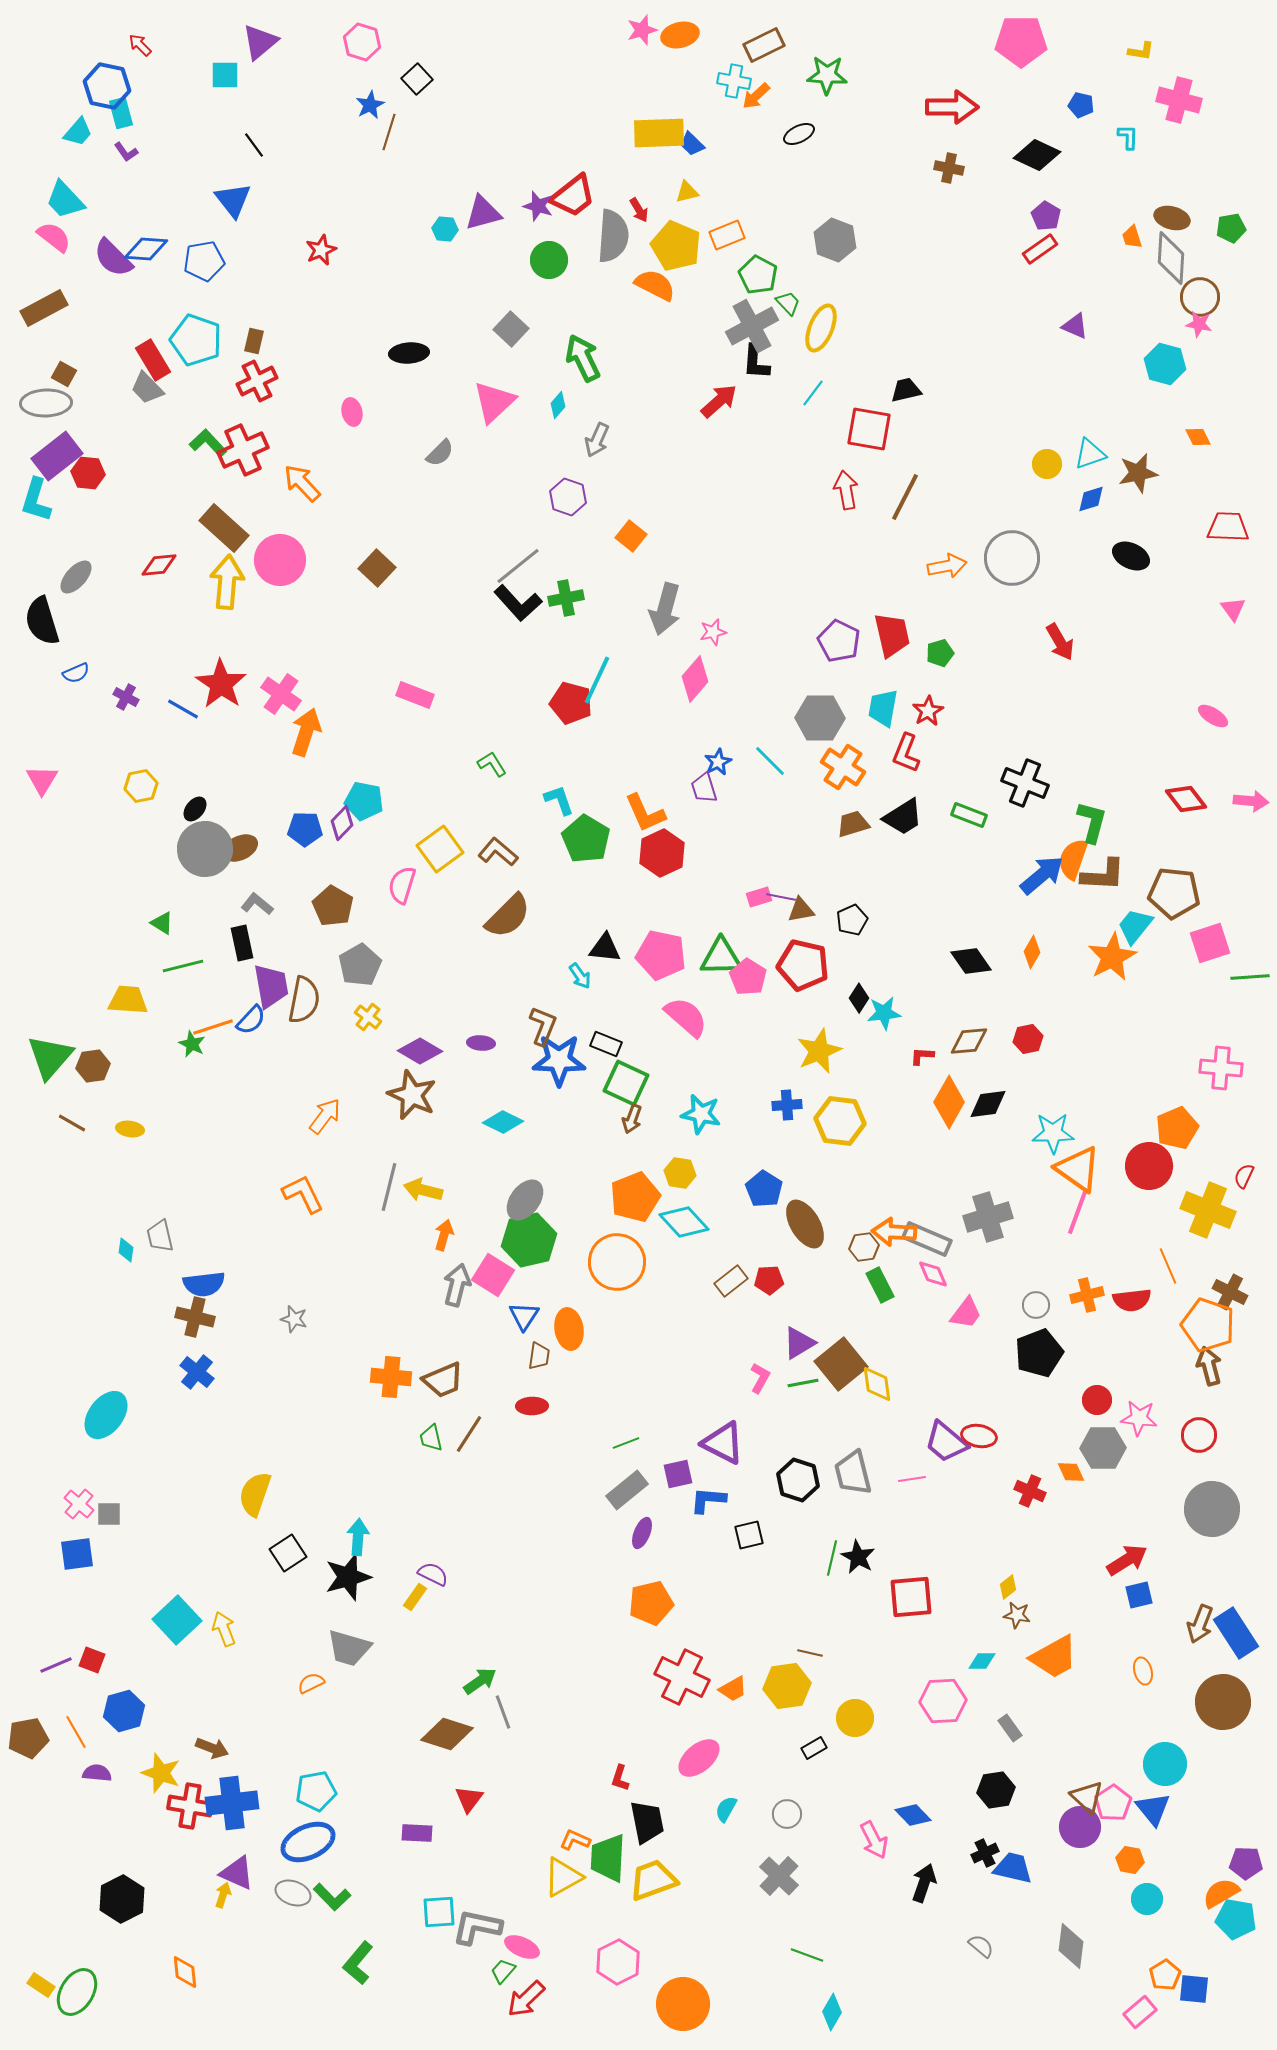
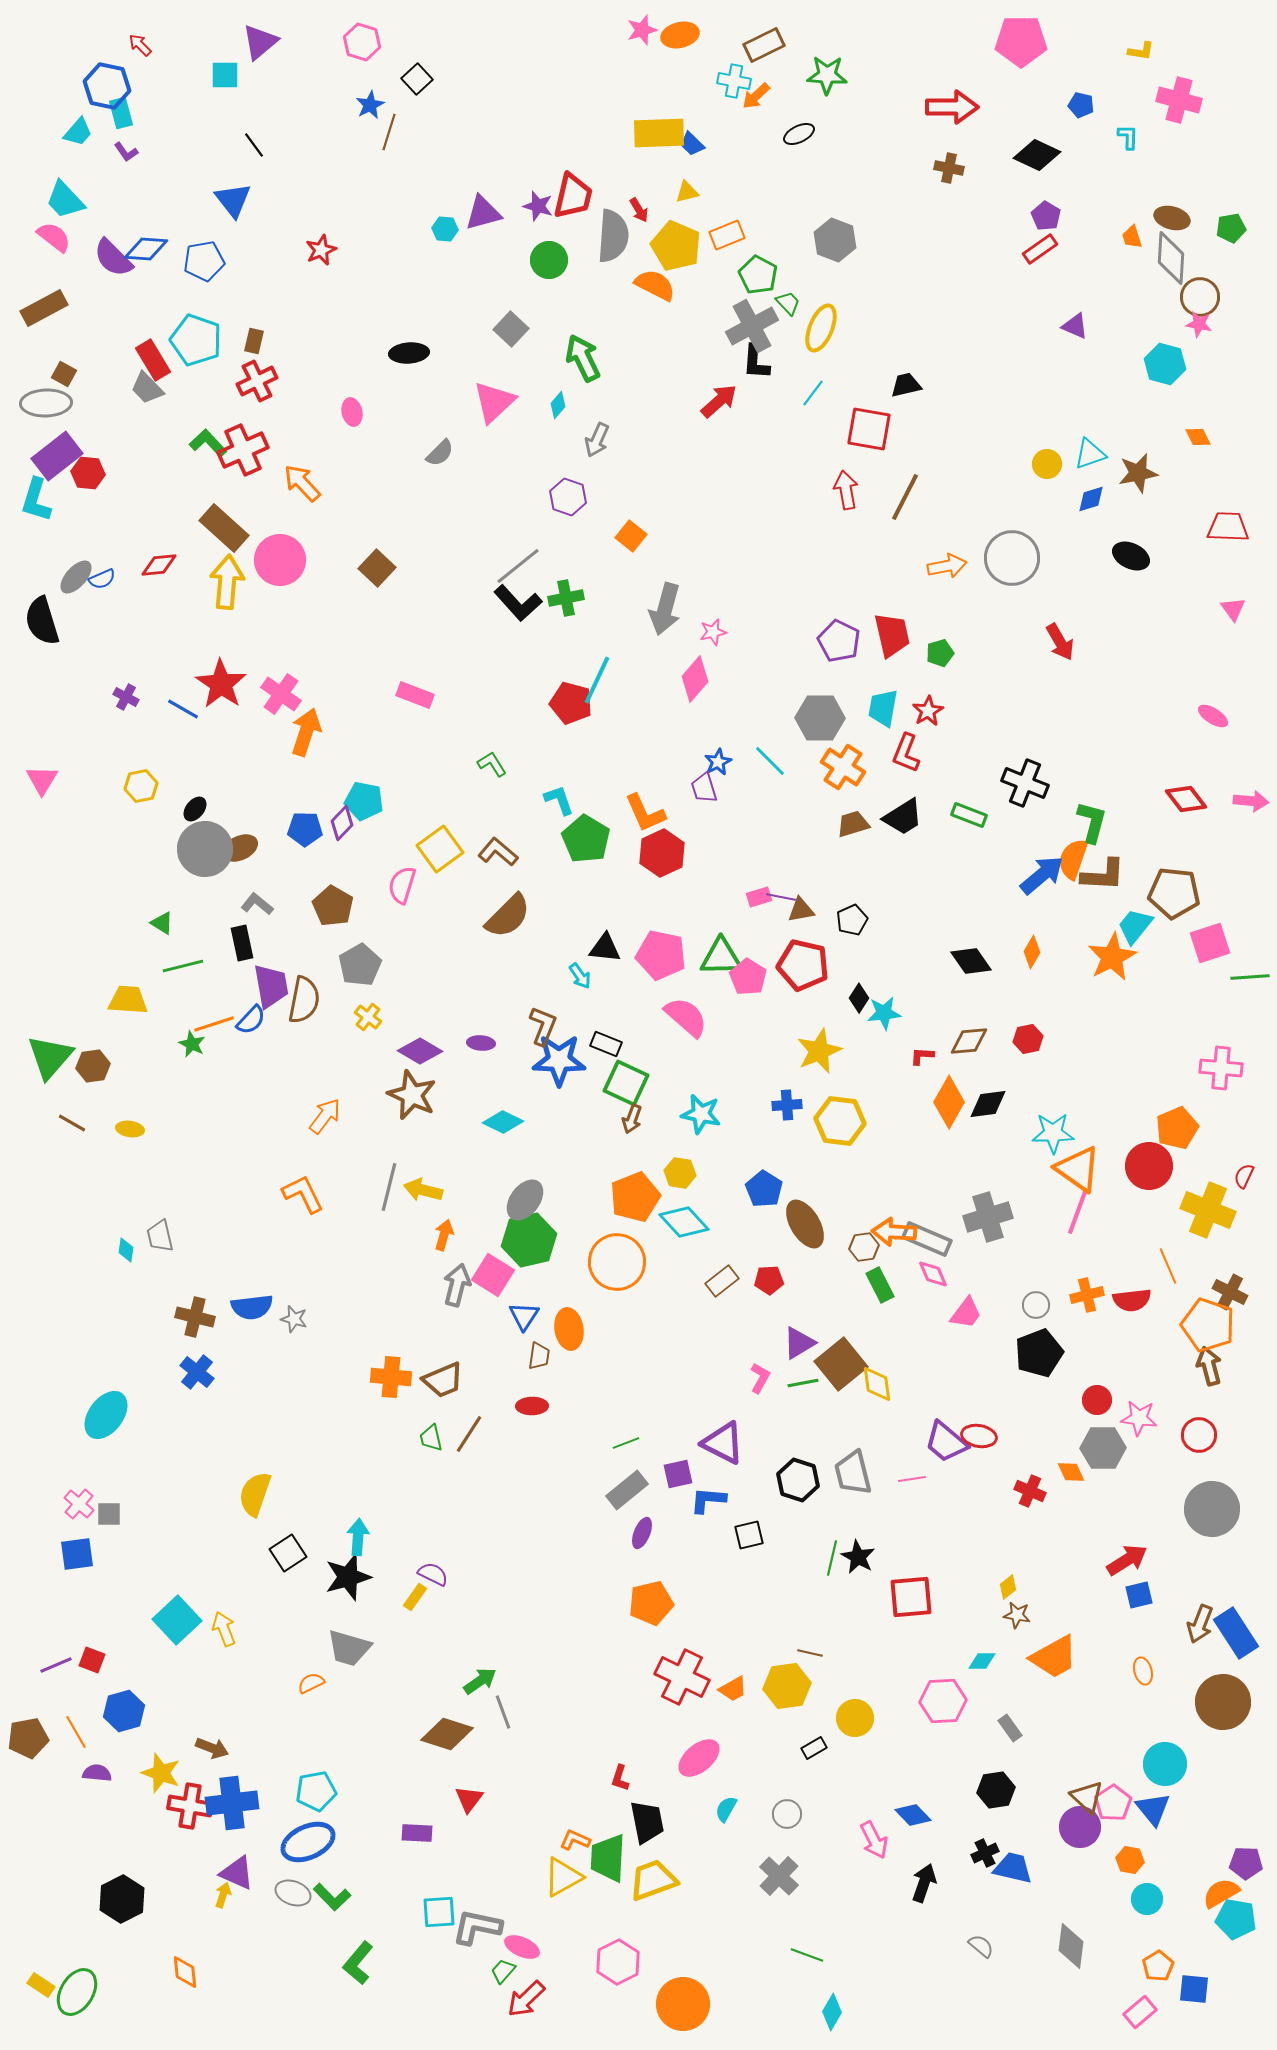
red trapezoid at (573, 196): rotated 39 degrees counterclockwise
black trapezoid at (906, 390): moved 5 px up
blue semicircle at (76, 673): moved 26 px right, 94 px up
orange line at (213, 1027): moved 1 px right, 3 px up
brown rectangle at (731, 1281): moved 9 px left
blue semicircle at (204, 1284): moved 48 px right, 23 px down
orange pentagon at (1165, 1975): moved 7 px left, 9 px up
